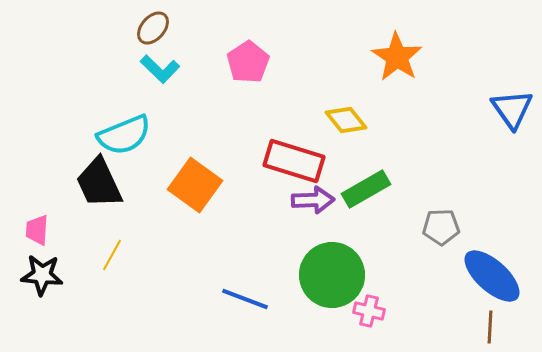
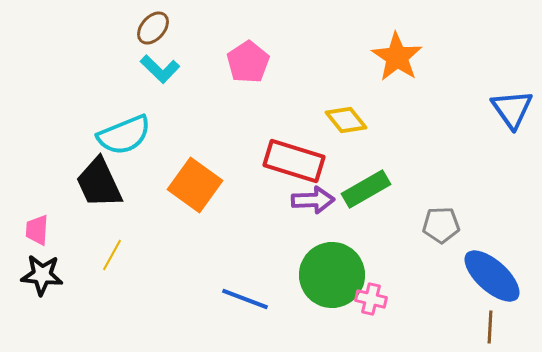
gray pentagon: moved 2 px up
pink cross: moved 2 px right, 12 px up
